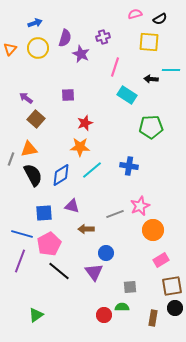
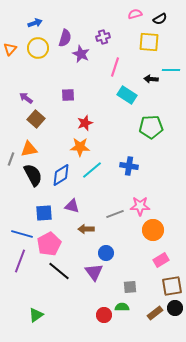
pink star at (140, 206): rotated 24 degrees clockwise
brown rectangle at (153, 318): moved 2 px right, 5 px up; rotated 42 degrees clockwise
